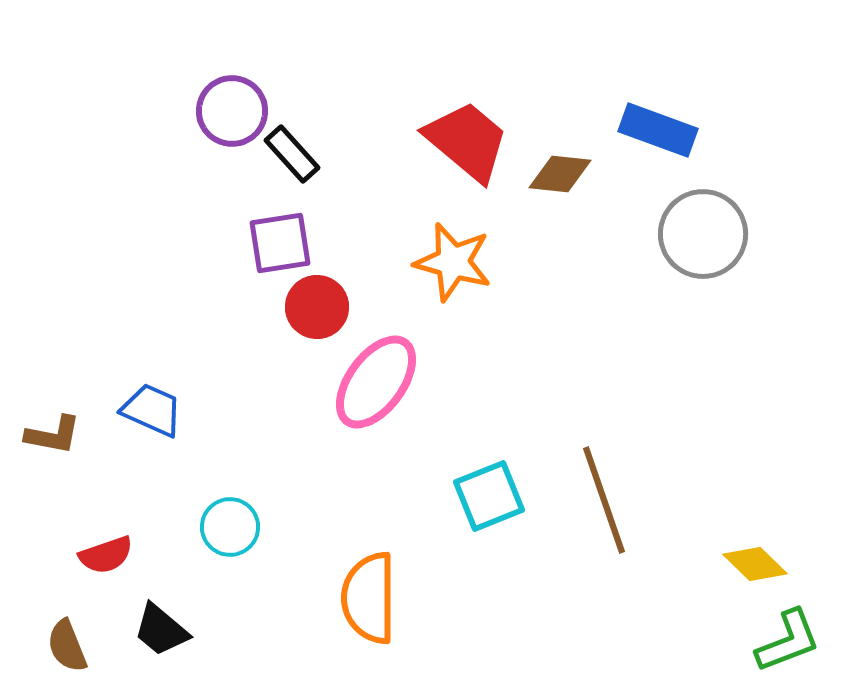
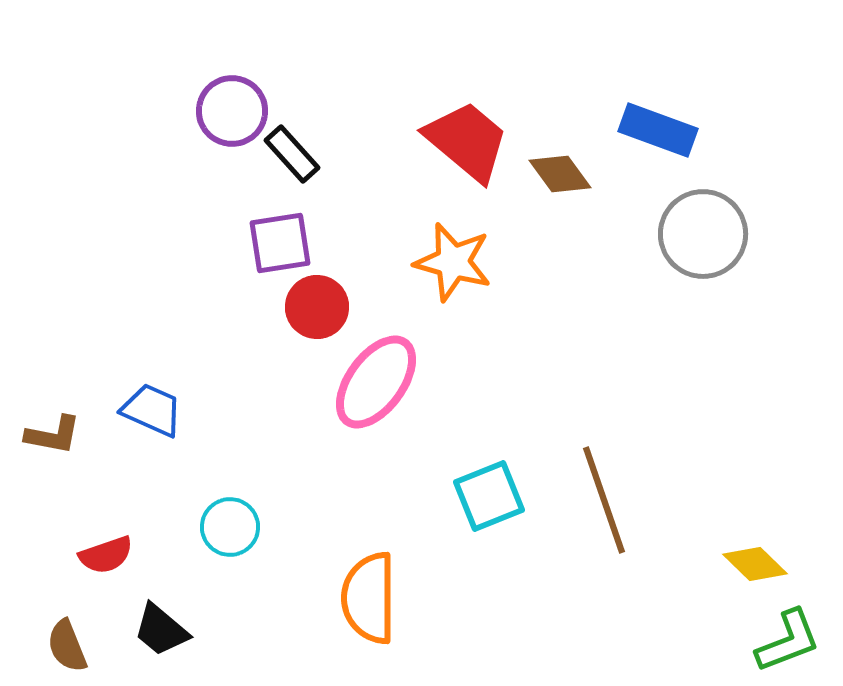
brown diamond: rotated 48 degrees clockwise
